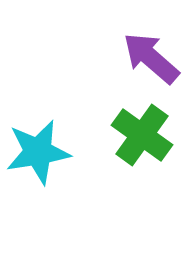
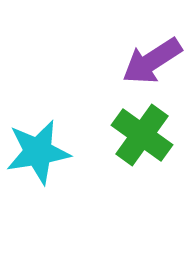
purple arrow: moved 1 px right, 3 px down; rotated 74 degrees counterclockwise
